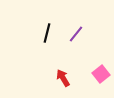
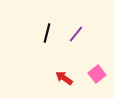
pink square: moved 4 px left
red arrow: moved 1 px right; rotated 24 degrees counterclockwise
